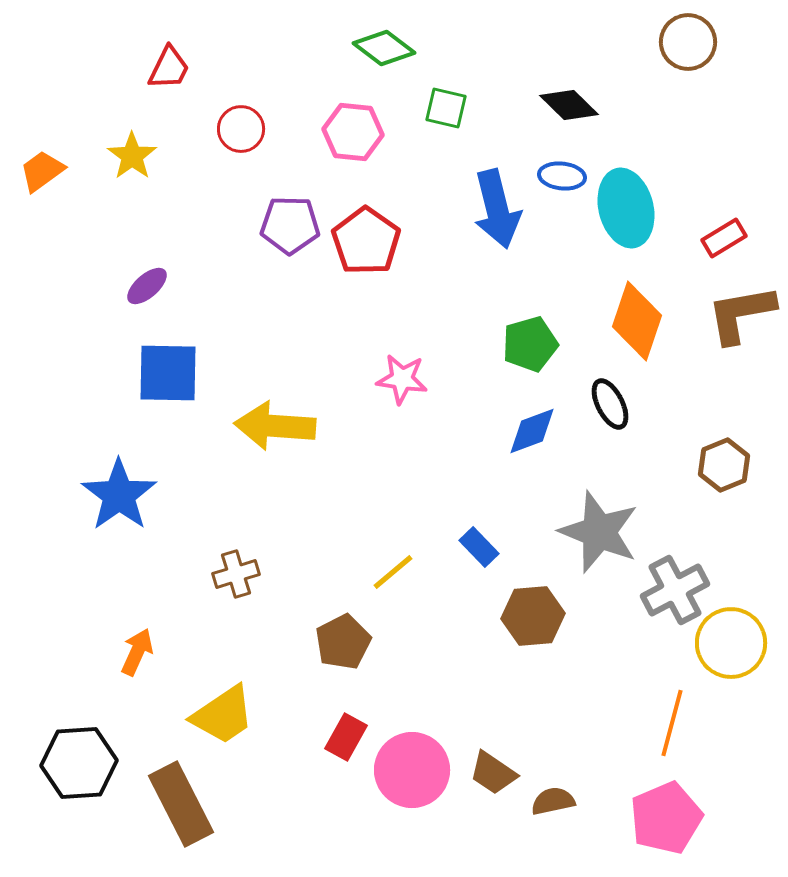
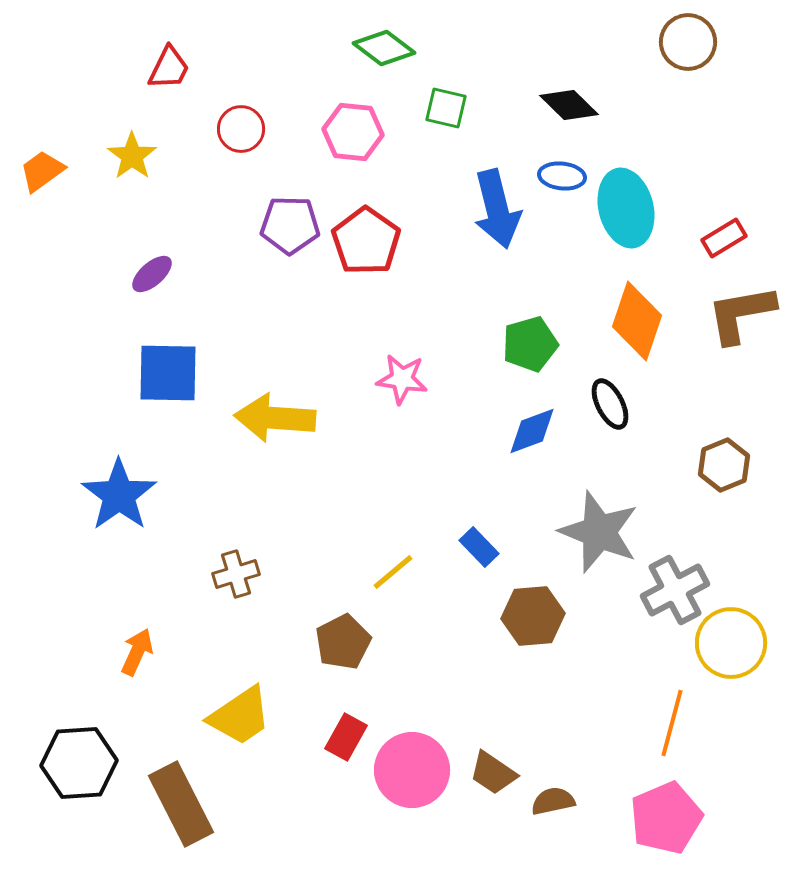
purple ellipse at (147, 286): moved 5 px right, 12 px up
yellow arrow at (275, 426): moved 8 px up
yellow trapezoid at (223, 715): moved 17 px right, 1 px down
